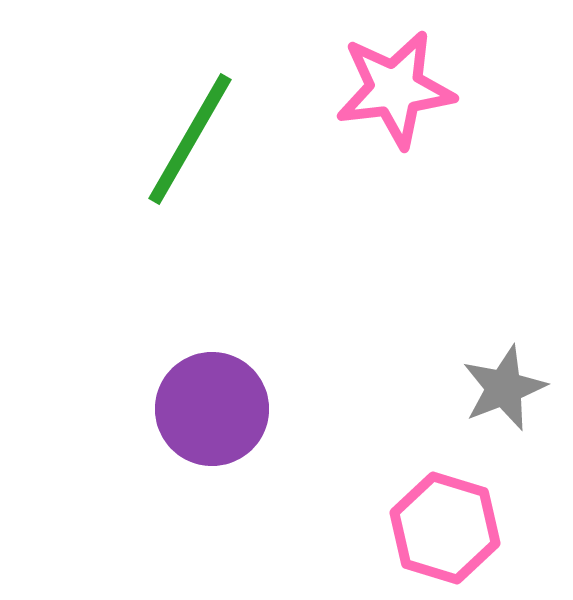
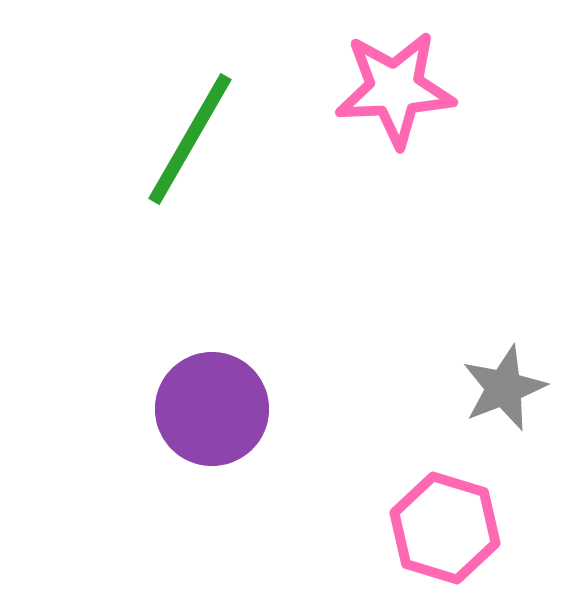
pink star: rotated 4 degrees clockwise
